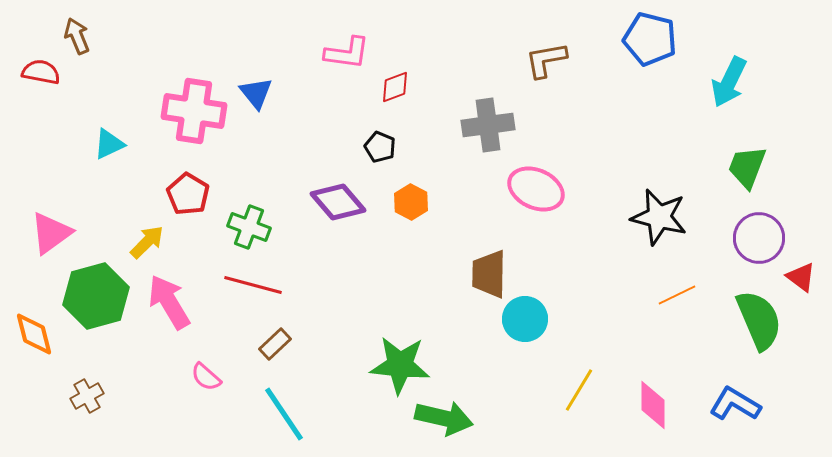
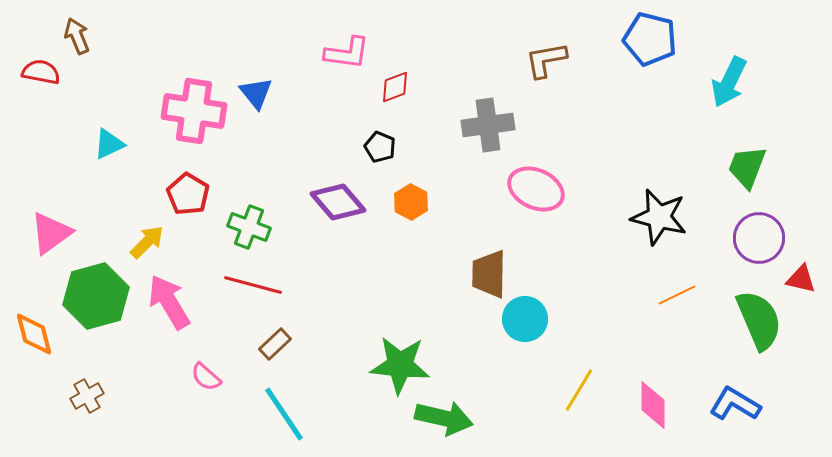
red triangle: moved 2 px down; rotated 24 degrees counterclockwise
